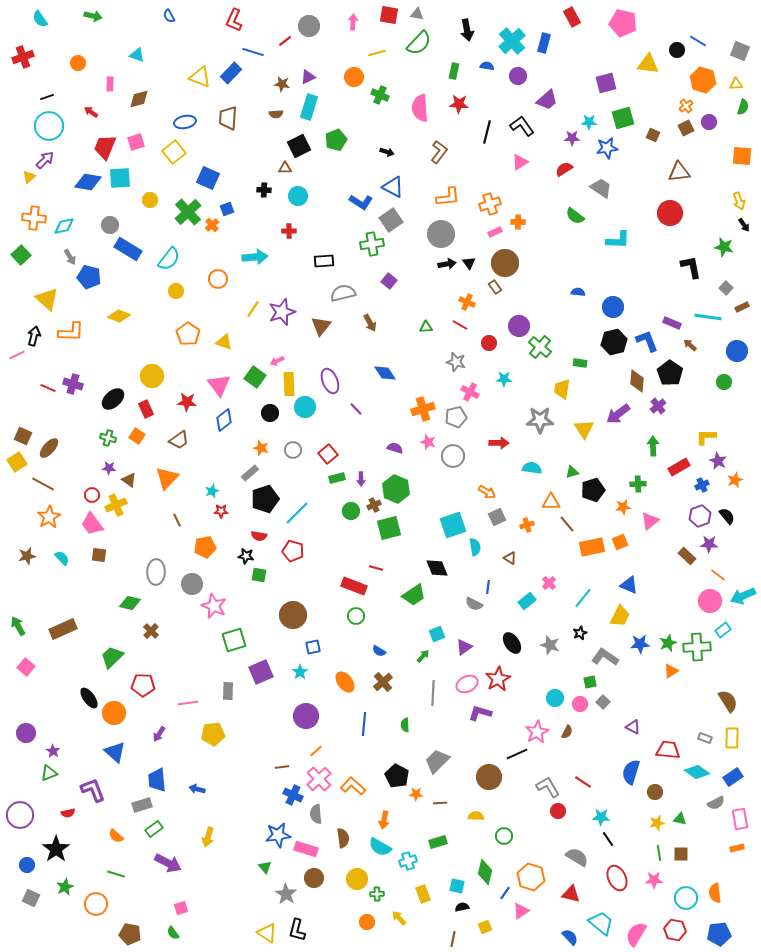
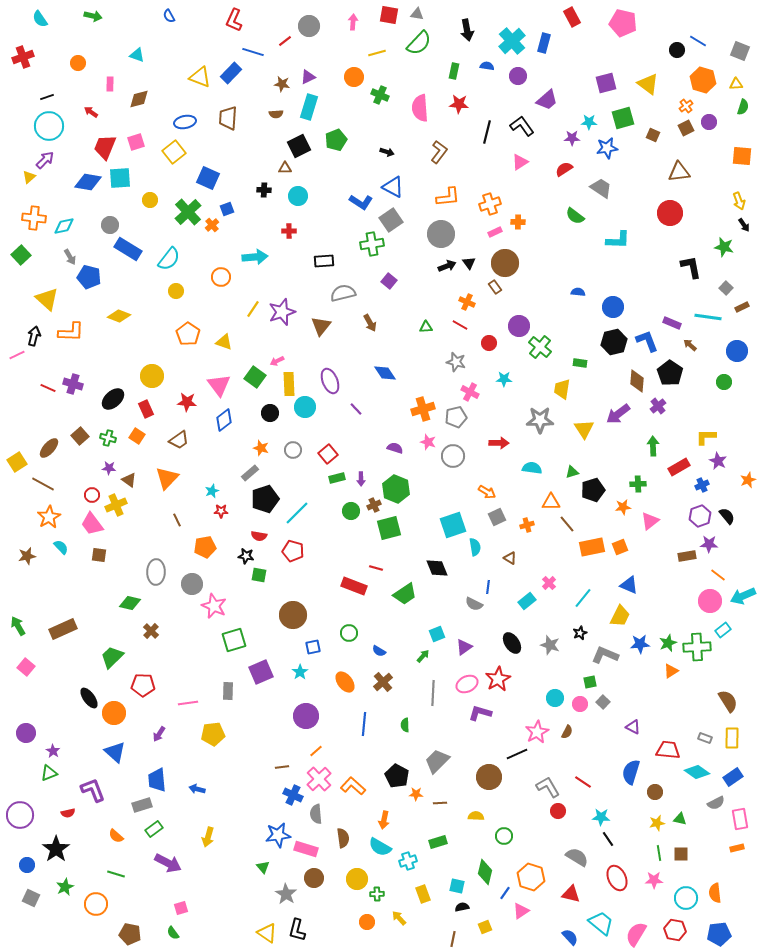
yellow triangle at (648, 64): moved 20 px down; rotated 30 degrees clockwise
black arrow at (447, 264): moved 2 px down; rotated 12 degrees counterclockwise
orange circle at (218, 279): moved 3 px right, 2 px up
brown square at (23, 436): moved 57 px right; rotated 24 degrees clockwise
orange star at (735, 480): moved 13 px right
orange square at (620, 542): moved 5 px down
brown rectangle at (687, 556): rotated 54 degrees counterclockwise
cyan semicircle at (62, 558): moved 1 px left, 11 px up
green trapezoid at (414, 595): moved 9 px left, 1 px up
green circle at (356, 616): moved 7 px left, 17 px down
gray L-shape at (605, 657): moved 2 px up; rotated 12 degrees counterclockwise
green triangle at (265, 867): moved 2 px left
